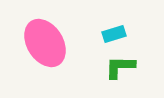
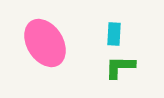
cyan rectangle: rotated 70 degrees counterclockwise
